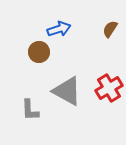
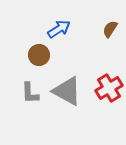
blue arrow: rotated 15 degrees counterclockwise
brown circle: moved 3 px down
gray L-shape: moved 17 px up
